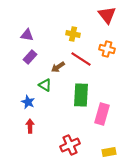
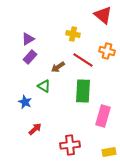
red triangle: moved 4 px left; rotated 12 degrees counterclockwise
purple triangle: moved 1 px right, 4 px down; rotated 40 degrees counterclockwise
orange cross: moved 2 px down
red line: moved 2 px right, 1 px down
green triangle: moved 1 px left, 1 px down
green rectangle: moved 2 px right, 4 px up
blue star: moved 3 px left
pink rectangle: moved 1 px right, 2 px down
red arrow: moved 5 px right, 3 px down; rotated 48 degrees clockwise
red cross: rotated 18 degrees clockwise
